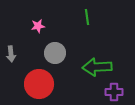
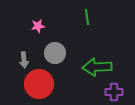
gray arrow: moved 13 px right, 6 px down
